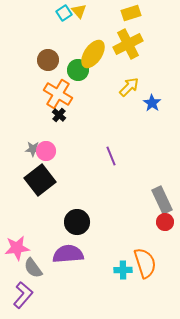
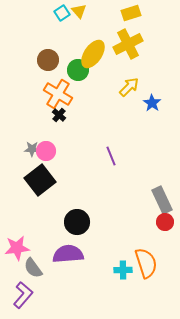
cyan square: moved 2 px left
gray star: moved 1 px left
orange semicircle: moved 1 px right
